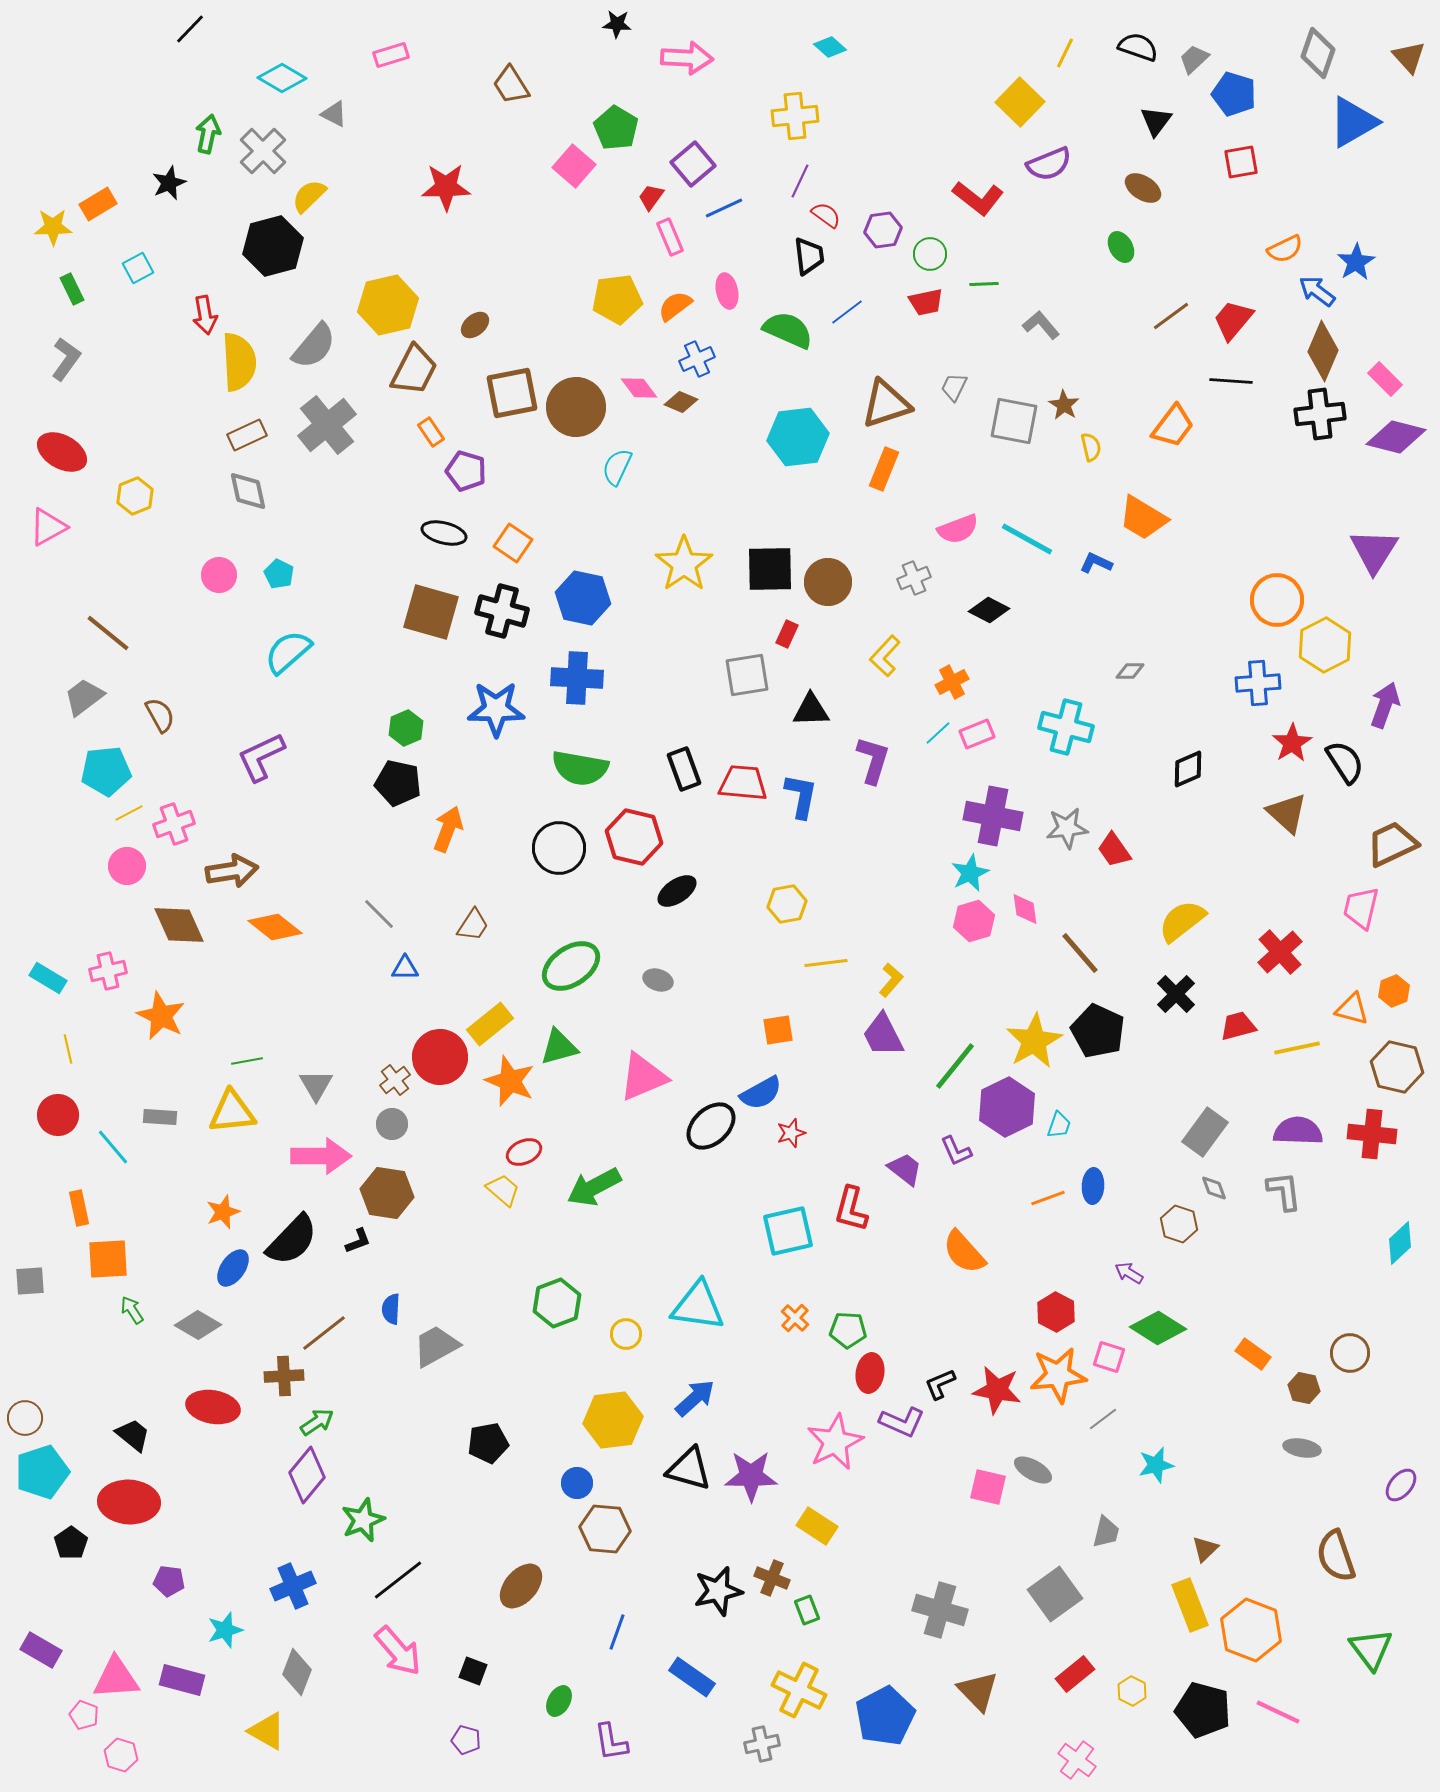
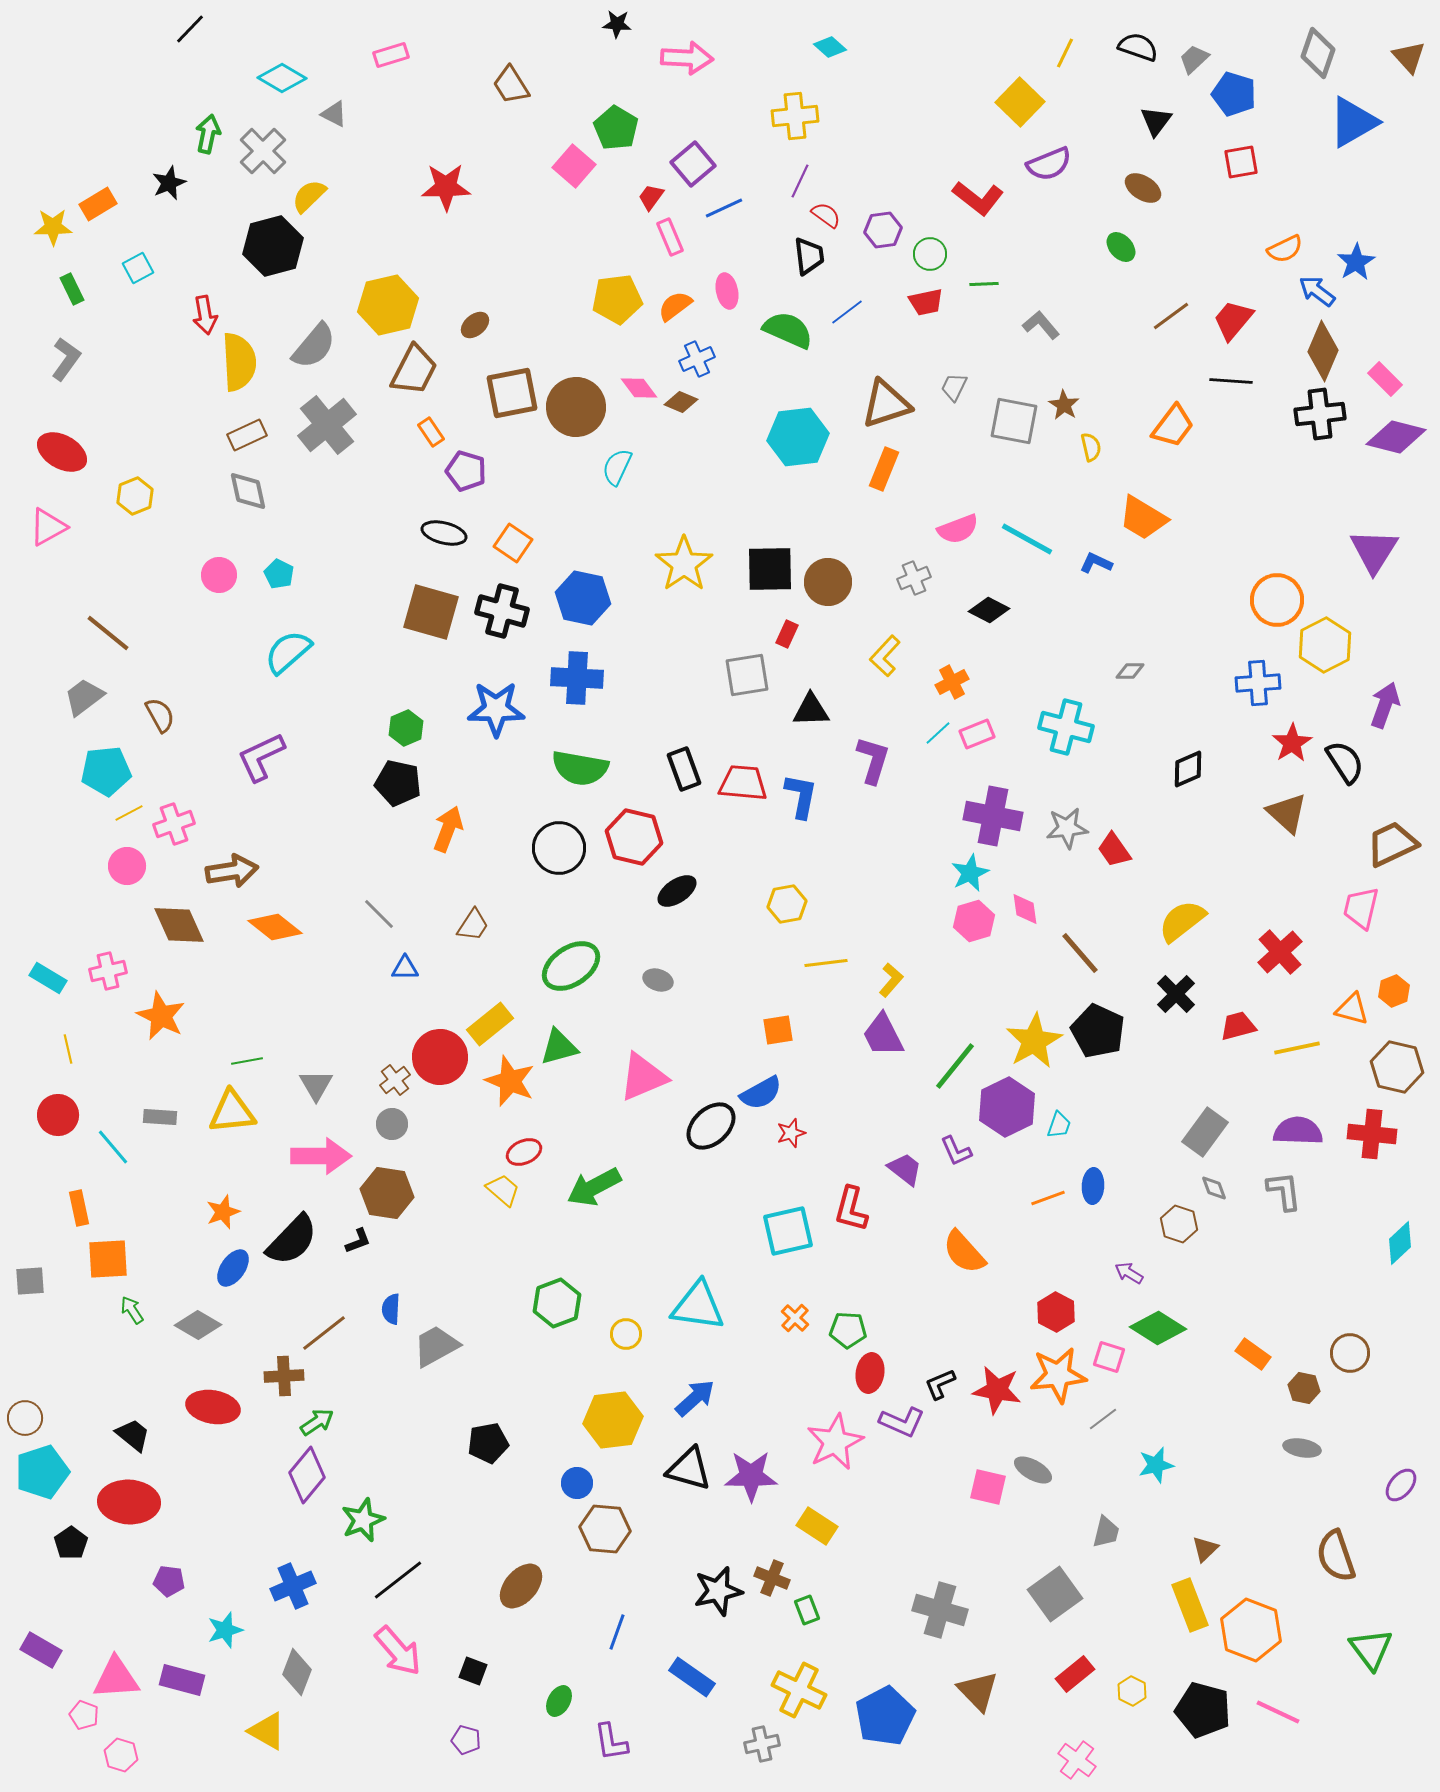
green ellipse at (1121, 247): rotated 12 degrees counterclockwise
